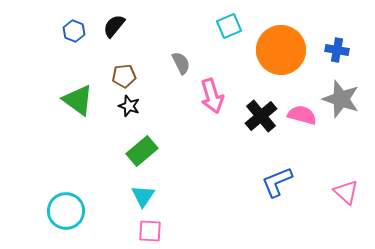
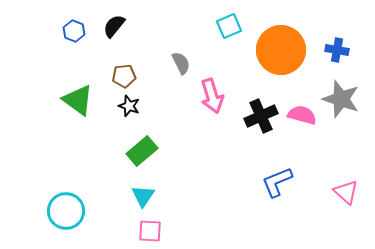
black cross: rotated 16 degrees clockwise
